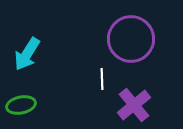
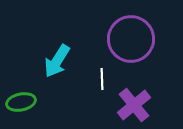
cyan arrow: moved 30 px right, 7 px down
green ellipse: moved 3 px up
